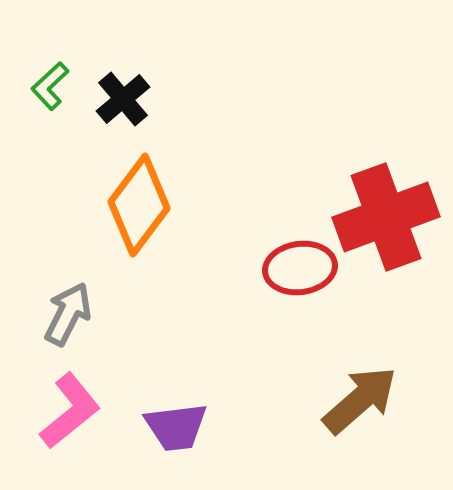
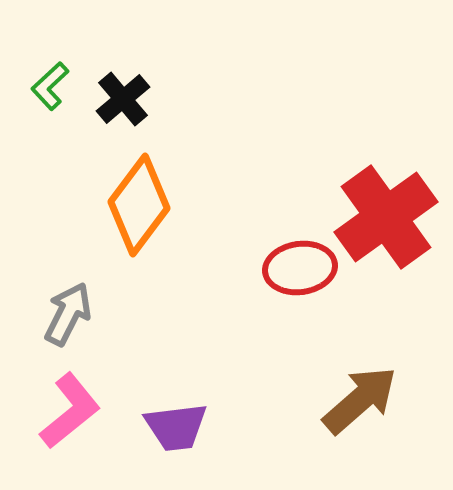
red cross: rotated 16 degrees counterclockwise
